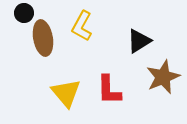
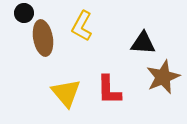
black triangle: moved 4 px right, 2 px down; rotated 36 degrees clockwise
